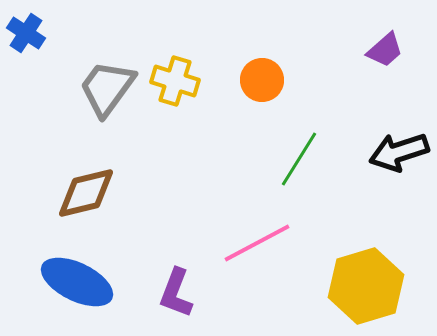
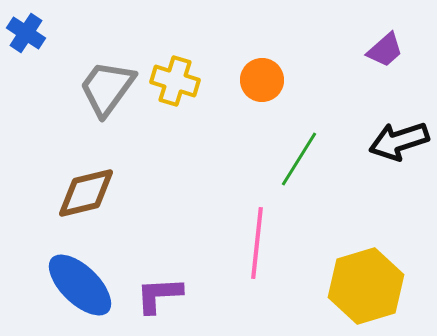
black arrow: moved 11 px up
pink line: rotated 56 degrees counterclockwise
blue ellipse: moved 3 px right, 3 px down; rotated 18 degrees clockwise
purple L-shape: moved 17 px left, 2 px down; rotated 66 degrees clockwise
